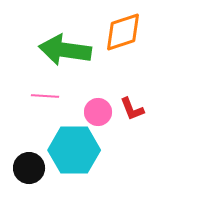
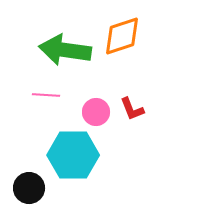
orange diamond: moved 1 px left, 4 px down
pink line: moved 1 px right, 1 px up
pink circle: moved 2 px left
cyan hexagon: moved 1 px left, 5 px down
black circle: moved 20 px down
